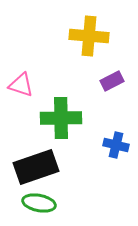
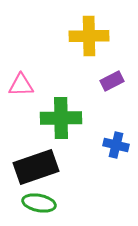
yellow cross: rotated 6 degrees counterclockwise
pink triangle: rotated 20 degrees counterclockwise
